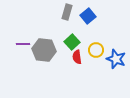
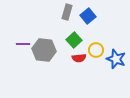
green square: moved 2 px right, 2 px up
red semicircle: moved 2 px right, 1 px down; rotated 88 degrees counterclockwise
